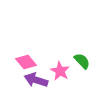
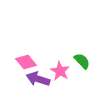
purple arrow: moved 2 px right, 1 px up
